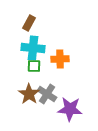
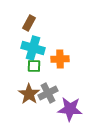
cyan cross: rotated 10 degrees clockwise
gray cross: moved 1 px right, 1 px up; rotated 30 degrees clockwise
